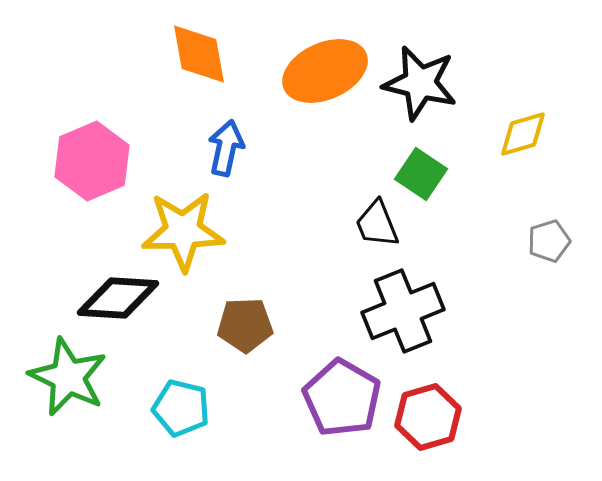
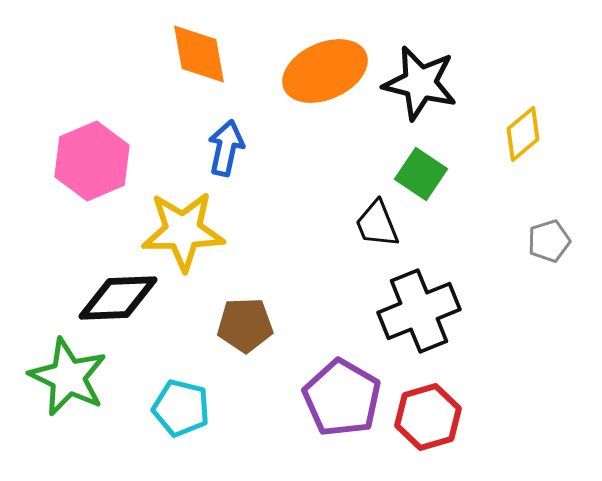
yellow diamond: rotated 24 degrees counterclockwise
black diamond: rotated 6 degrees counterclockwise
black cross: moved 16 px right
